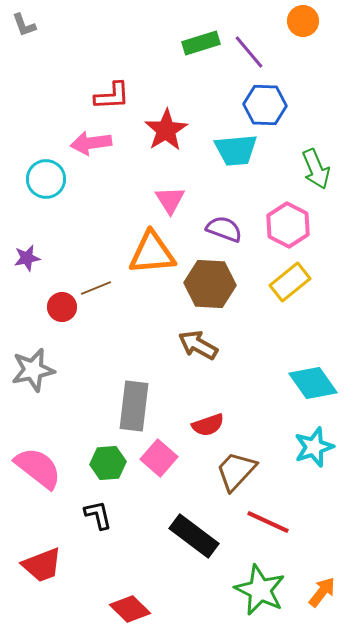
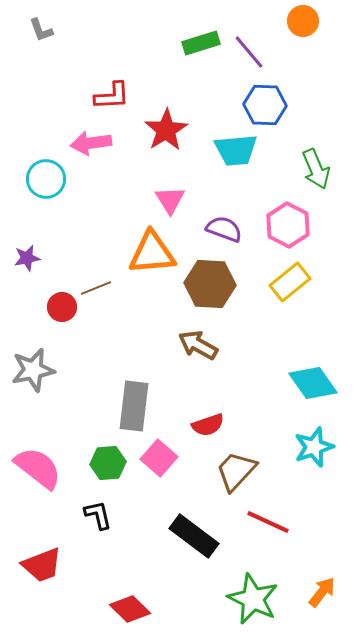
gray L-shape: moved 17 px right, 5 px down
green star: moved 7 px left, 9 px down
